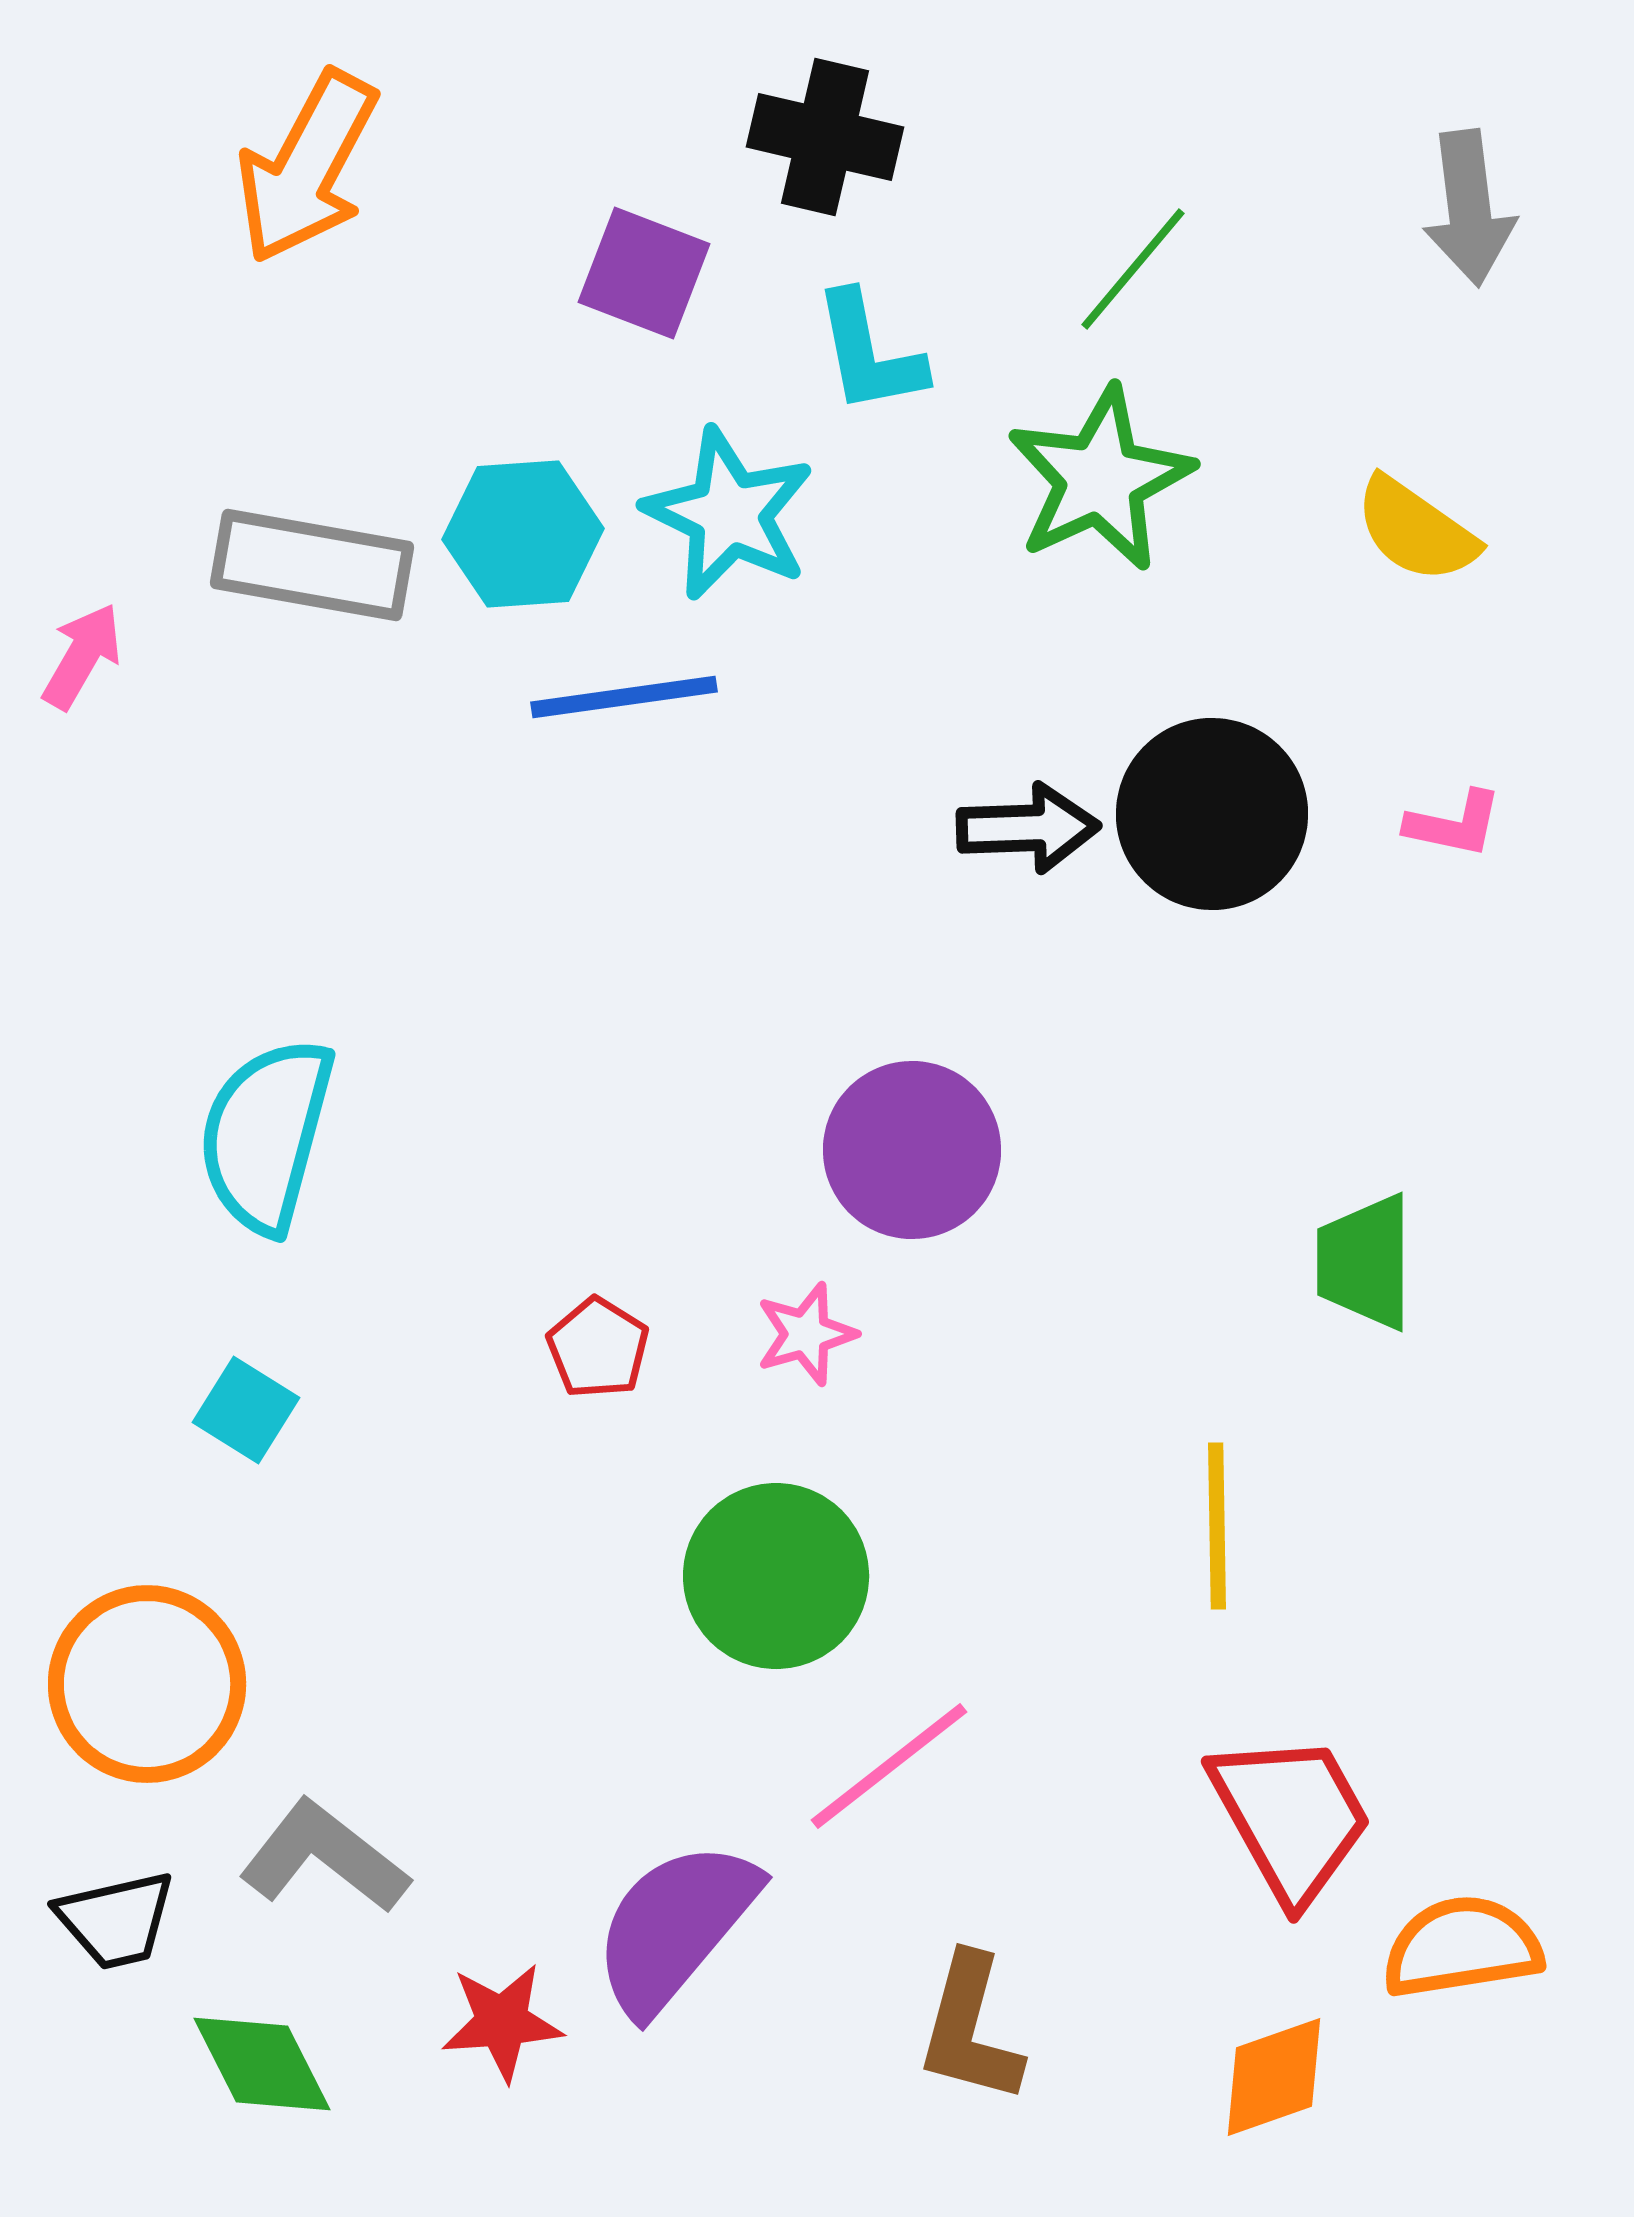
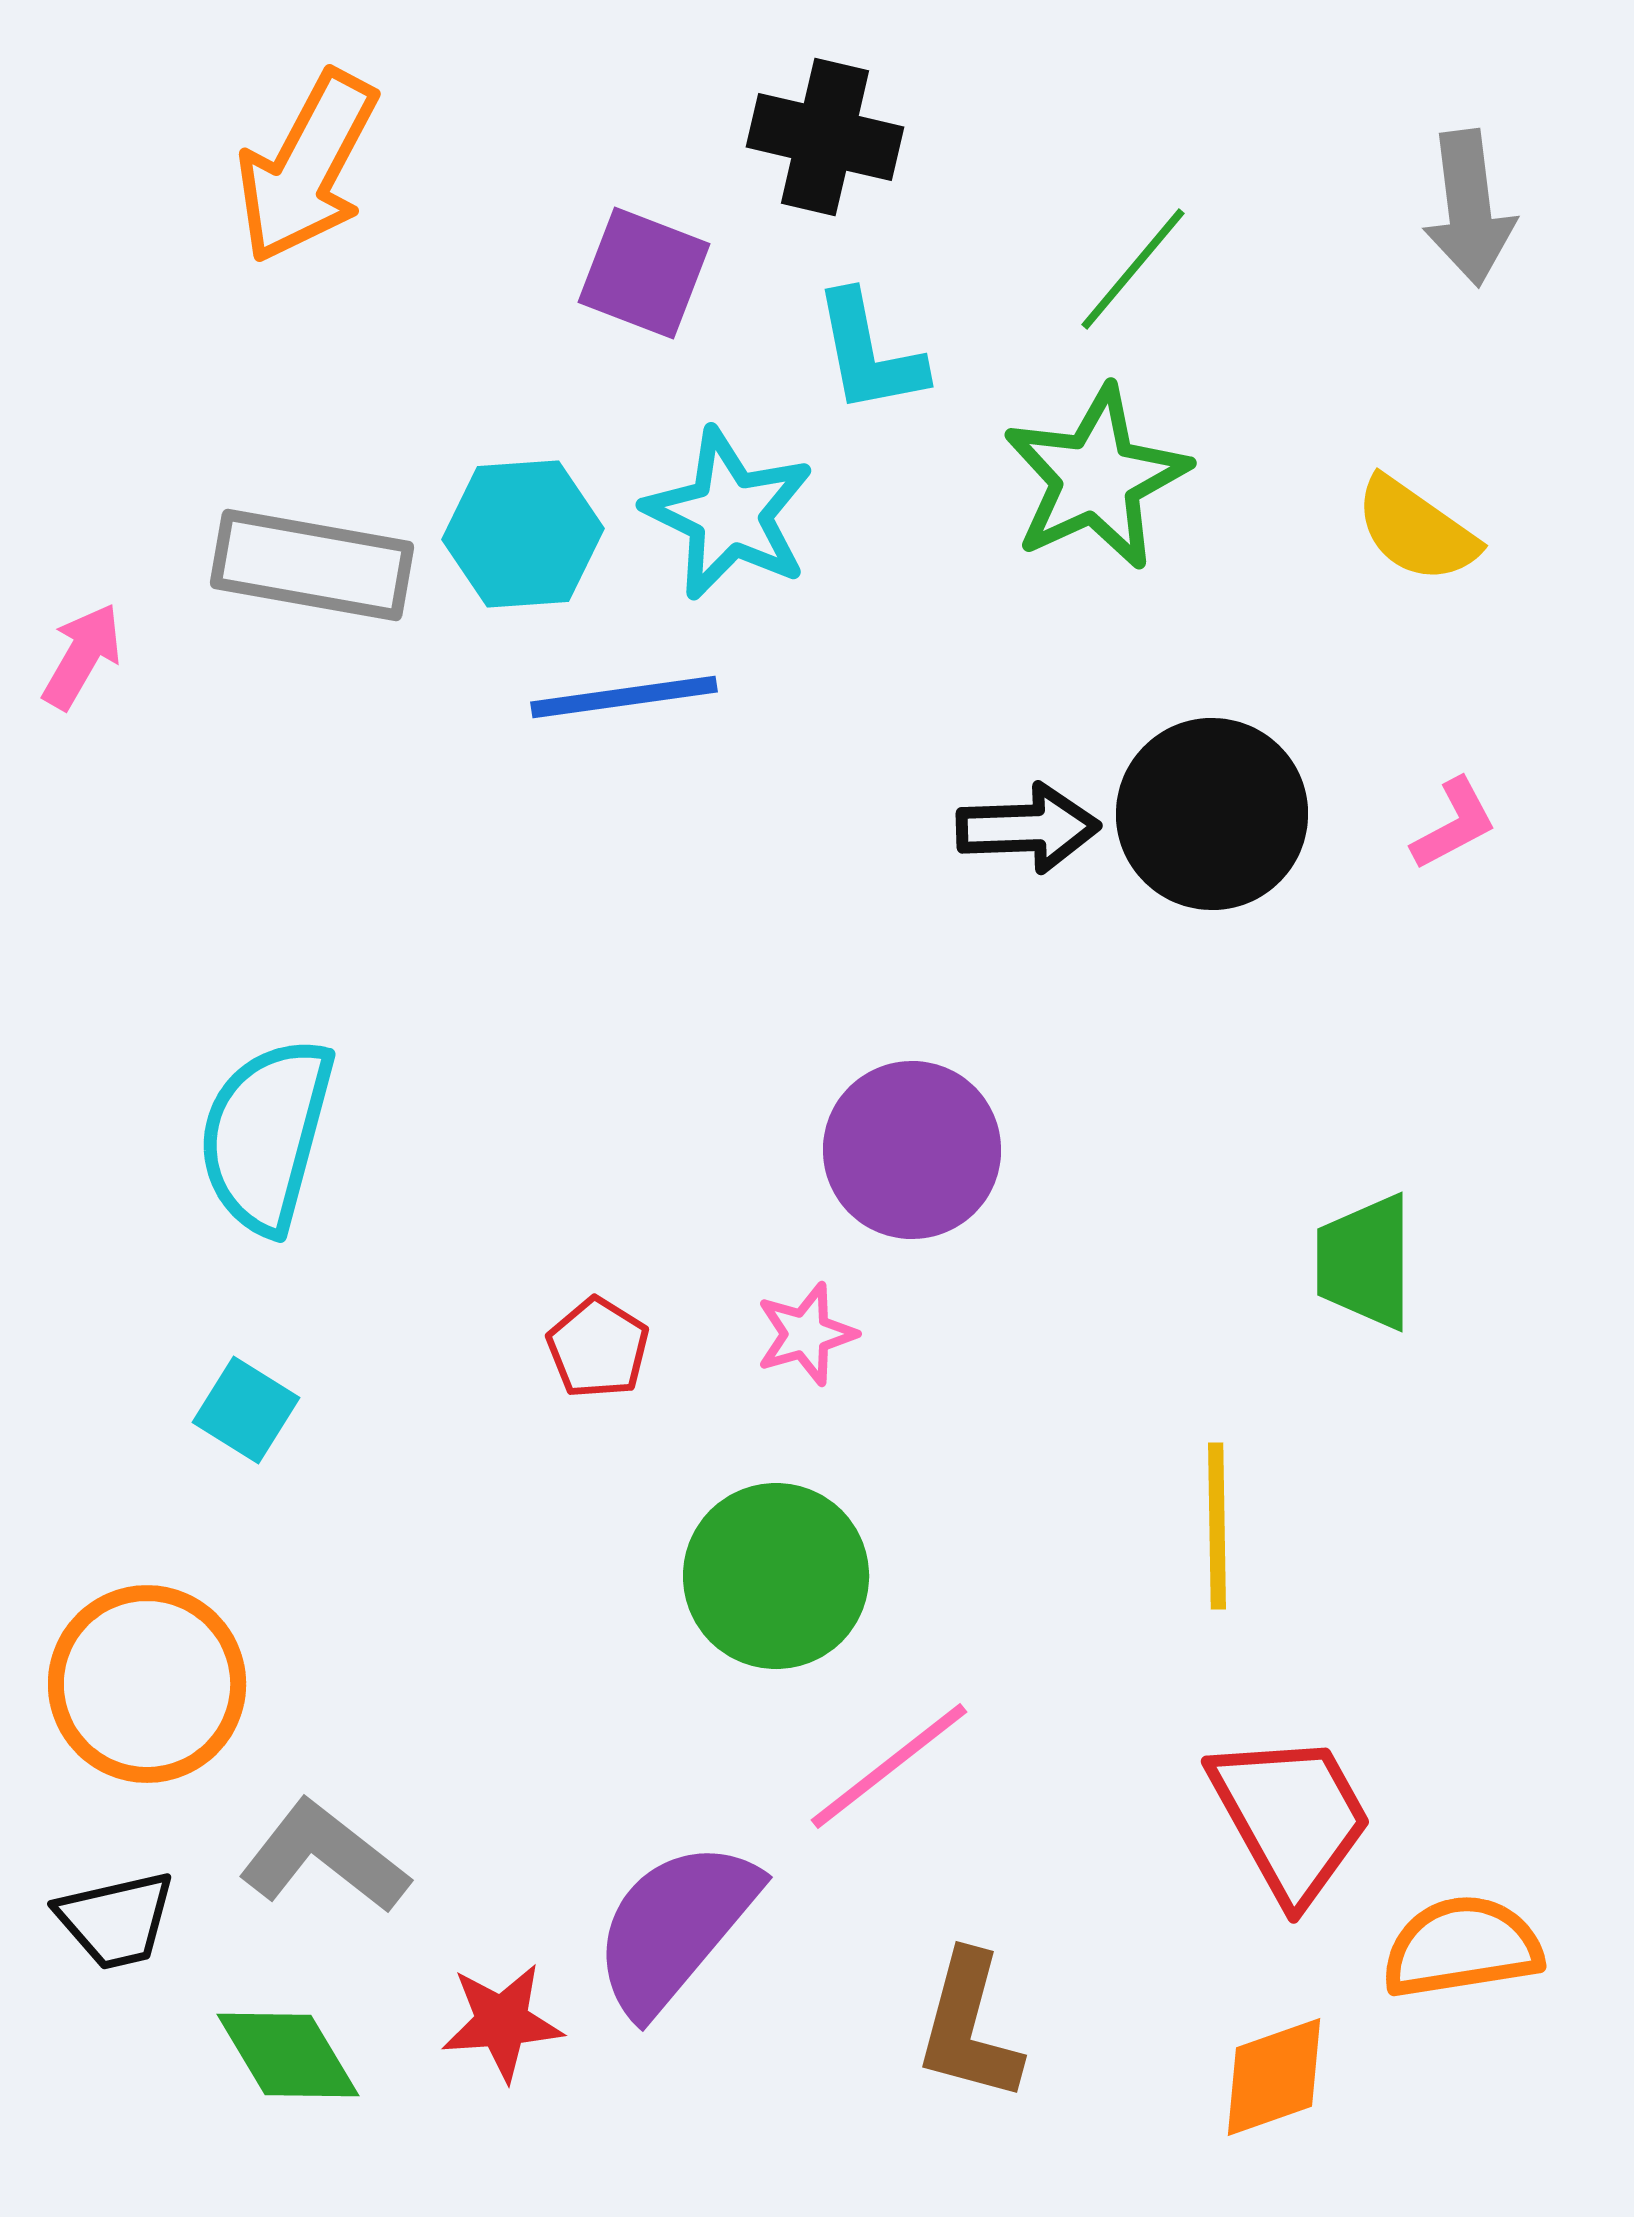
green star: moved 4 px left, 1 px up
pink L-shape: rotated 40 degrees counterclockwise
brown L-shape: moved 1 px left, 2 px up
green diamond: moved 26 px right, 9 px up; rotated 4 degrees counterclockwise
